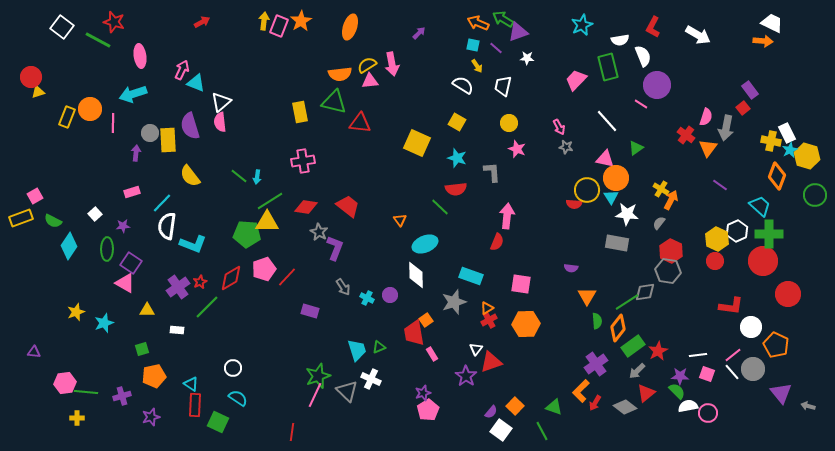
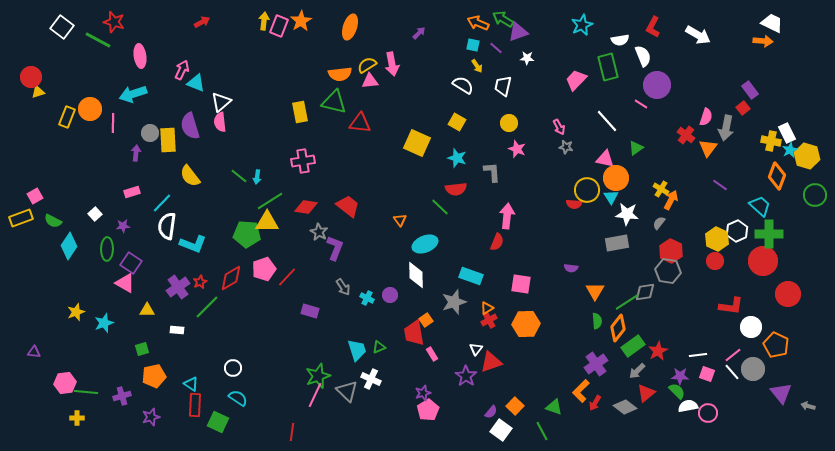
gray rectangle at (617, 243): rotated 20 degrees counterclockwise
orange triangle at (587, 296): moved 8 px right, 5 px up
